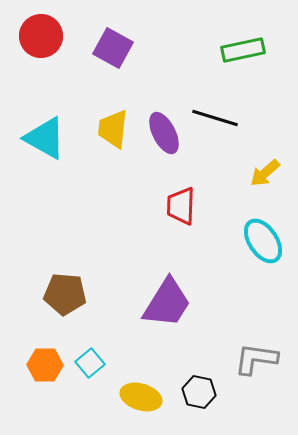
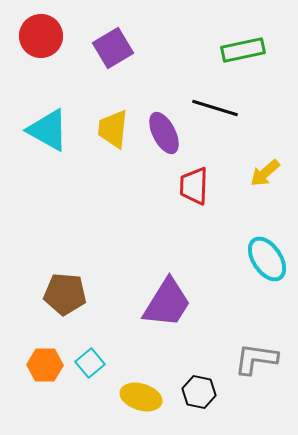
purple square: rotated 30 degrees clockwise
black line: moved 10 px up
cyan triangle: moved 3 px right, 8 px up
red trapezoid: moved 13 px right, 20 px up
cyan ellipse: moved 4 px right, 18 px down
